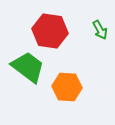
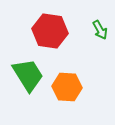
green trapezoid: moved 8 px down; rotated 21 degrees clockwise
